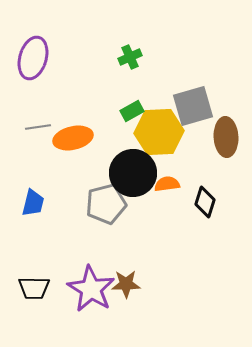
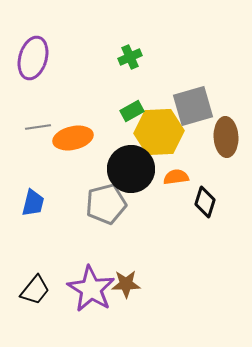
black circle: moved 2 px left, 4 px up
orange semicircle: moved 9 px right, 7 px up
black trapezoid: moved 1 px right, 2 px down; rotated 52 degrees counterclockwise
